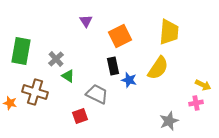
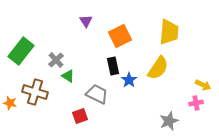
green rectangle: rotated 28 degrees clockwise
gray cross: moved 1 px down
blue star: rotated 21 degrees clockwise
